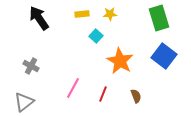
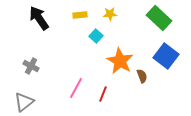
yellow rectangle: moved 2 px left, 1 px down
green rectangle: rotated 30 degrees counterclockwise
blue square: moved 2 px right
pink line: moved 3 px right
brown semicircle: moved 6 px right, 20 px up
